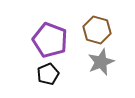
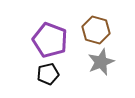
brown hexagon: moved 1 px left
black pentagon: rotated 10 degrees clockwise
